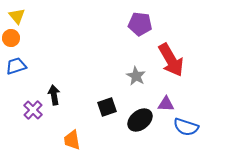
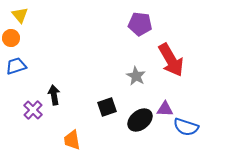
yellow triangle: moved 3 px right, 1 px up
purple triangle: moved 1 px left, 5 px down
